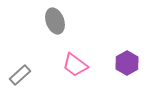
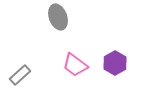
gray ellipse: moved 3 px right, 4 px up
purple hexagon: moved 12 px left
